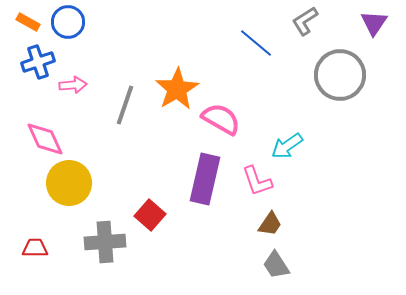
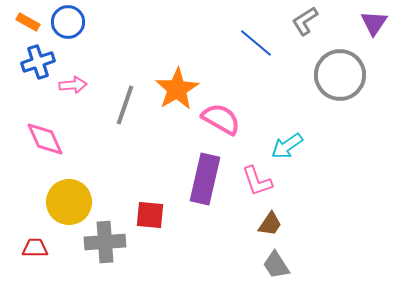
yellow circle: moved 19 px down
red square: rotated 36 degrees counterclockwise
